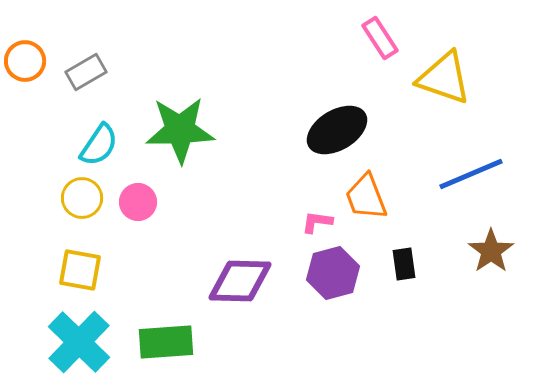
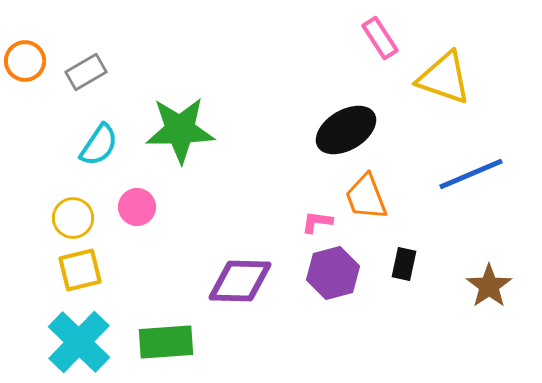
black ellipse: moved 9 px right
yellow circle: moved 9 px left, 20 px down
pink circle: moved 1 px left, 5 px down
brown star: moved 2 px left, 35 px down
black rectangle: rotated 20 degrees clockwise
yellow square: rotated 24 degrees counterclockwise
